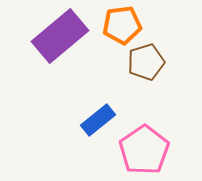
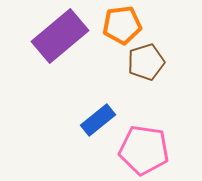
pink pentagon: rotated 30 degrees counterclockwise
